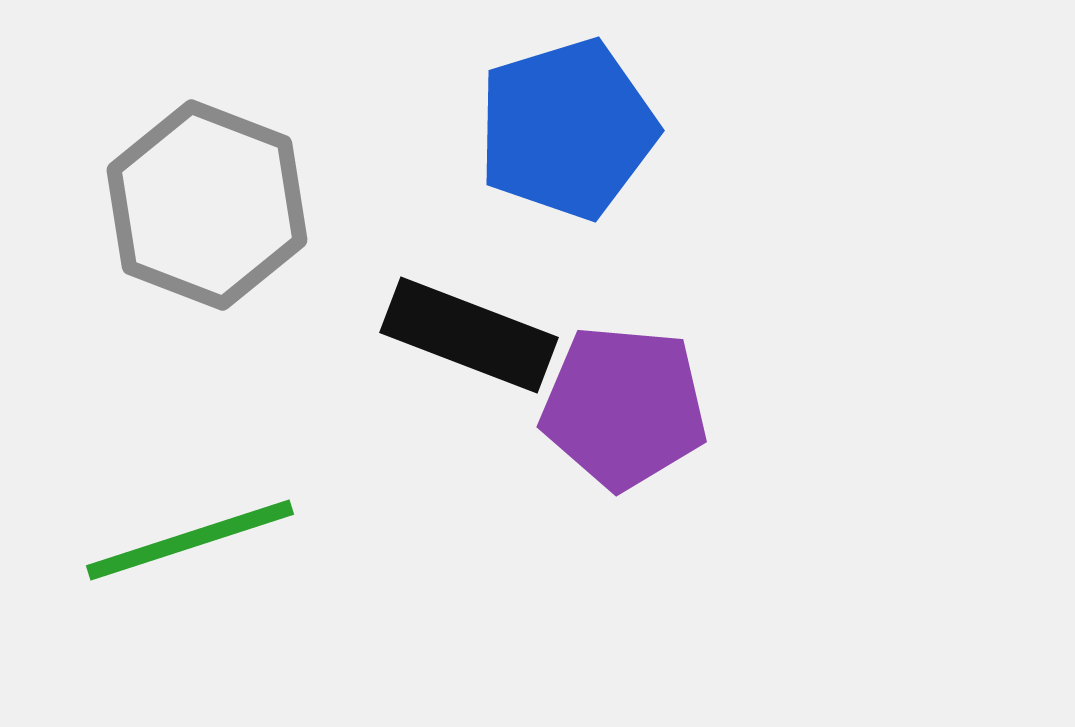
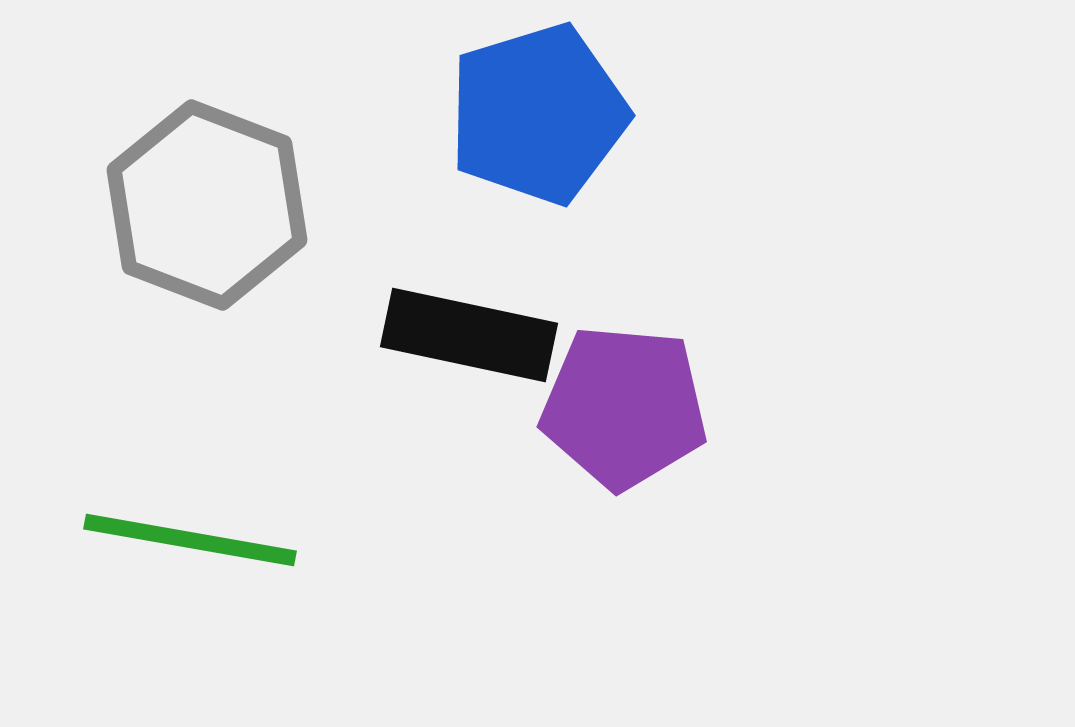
blue pentagon: moved 29 px left, 15 px up
black rectangle: rotated 9 degrees counterclockwise
green line: rotated 28 degrees clockwise
